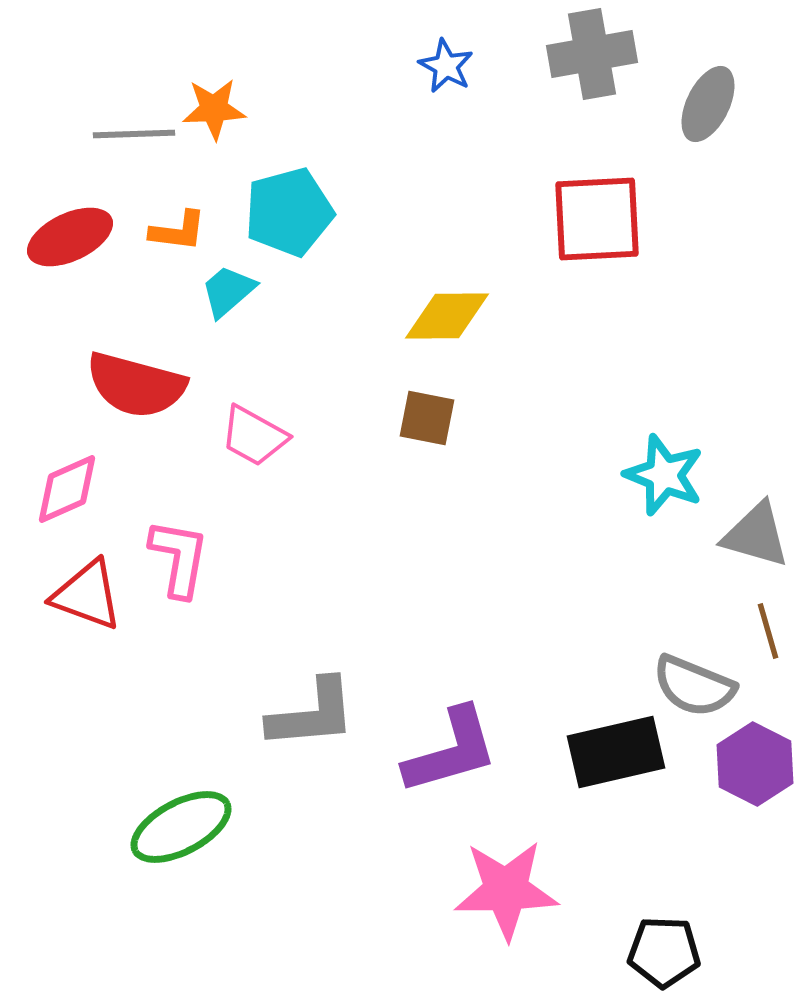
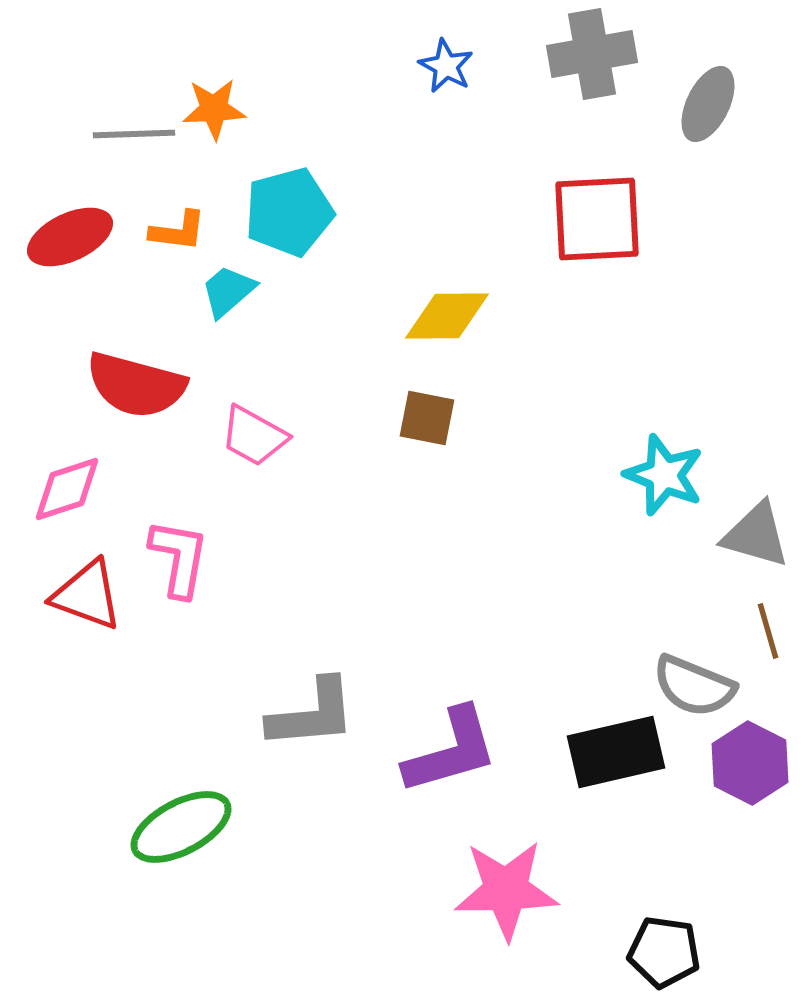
pink diamond: rotated 6 degrees clockwise
purple hexagon: moved 5 px left, 1 px up
black pentagon: rotated 6 degrees clockwise
